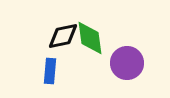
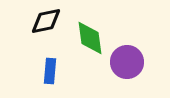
black diamond: moved 17 px left, 15 px up
purple circle: moved 1 px up
